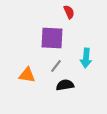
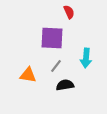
orange triangle: moved 1 px right
